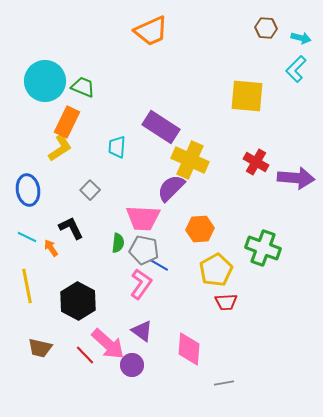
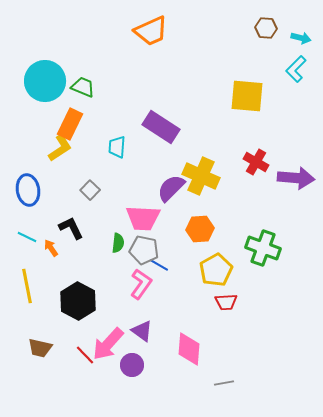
orange rectangle: moved 3 px right, 2 px down
yellow cross: moved 11 px right, 16 px down
pink arrow: rotated 90 degrees clockwise
